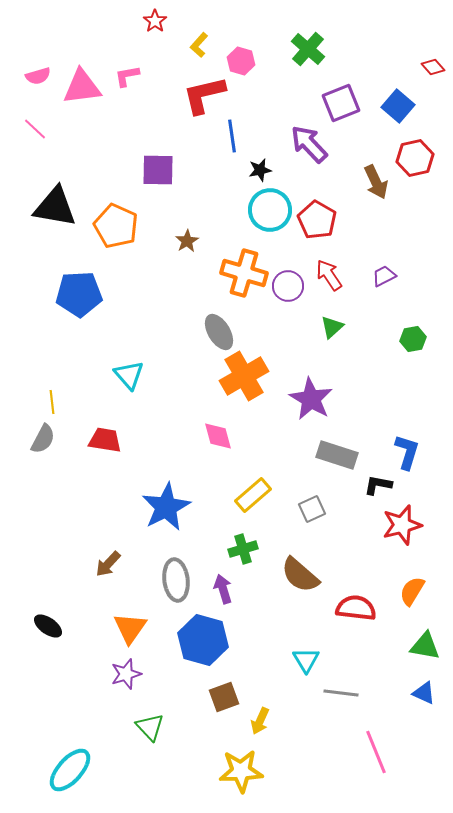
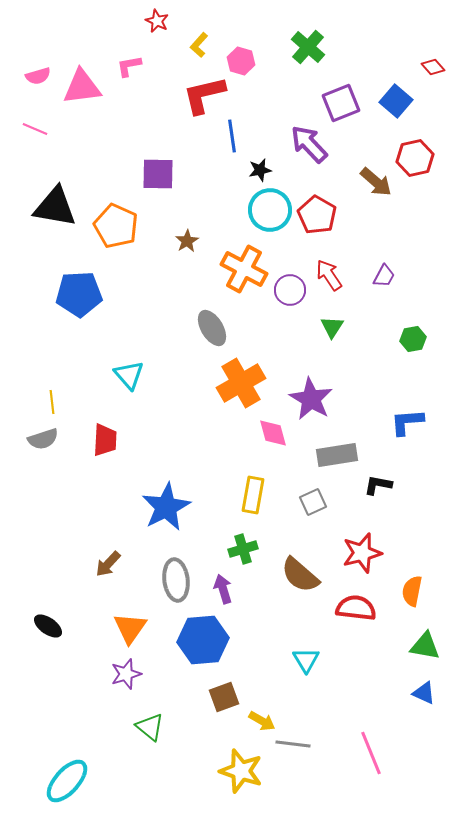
red star at (155, 21): moved 2 px right; rotated 10 degrees counterclockwise
green cross at (308, 49): moved 2 px up
pink L-shape at (127, 76): moved 2 px right, 10 px up
blue square at (398, 106): moved 2 px left, 5 px up
pink line at (35, 129): rotated 20 degrees counterclockwise
purple square at (158, 170): moved 4 px down
brown arrow at (376, 182): rotated 24 degrees counterclockwise
red pentagon at (317, 220): moved 5 px up
orange cross at (244, 273): moved 4 px up; rotated 12 degrees clockwise
purple trapezoid at (384, 276): rotated 145 degrees clockwise
purple circle at (288, 286): moved 2 px right, 4 px down
green triangle at (332, 327): rotated 15 degrees counterclockwise
gray ellipse at (219, 332): moved 7 px left, 4 px up
orange cross at (244, 376): moved 3 px left, 7 px down
pink diamond at (218, 436): moved 55 px right, 3 px up
gray semicircle at (43, 439): rotated 44 degrees clockwise
red trapezoid at (105, 440): rotated 84 degrees clockwise
blue L-shape at (407, 452): moved 30 px up; rotated 111 degrees counterclockwise
gray rectangle at (337, 455): rotated 27 degrees counterclockwise
yellow rectangle at (253, 495): rotated 39 degrees counterclockwise
gray square at (312, 509): moved 1 px right, 7 px up
red star at (402, 525): moved 40 px left, 28 px down
orange semicircle at (412, 591): rotated 20 degrees counterclockwise
blue hexagon at (203, 640): rotated 21 degrees counterclockwise
gray line at (341, 693): moved 48 px left, 51 px down
yellow arrow at (260, 721): moved 2 px right; rotated 84 degrees counterclockwise
green triangle at (150, 727): rotated 8 degrees counterclockwise
pink line at (376, 752): moved 5 px left, 1 px down
cyan ellipse at (70, 770): moved 3 px left, 11 px down
yellow star at (241, 771): rotated 21 degrees clockwise
